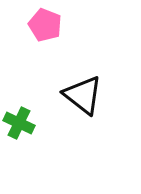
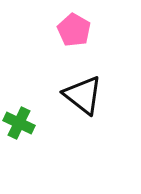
pink pentagon: moved 29 px right, 5 px down; rotated 8 degrees clockwise
